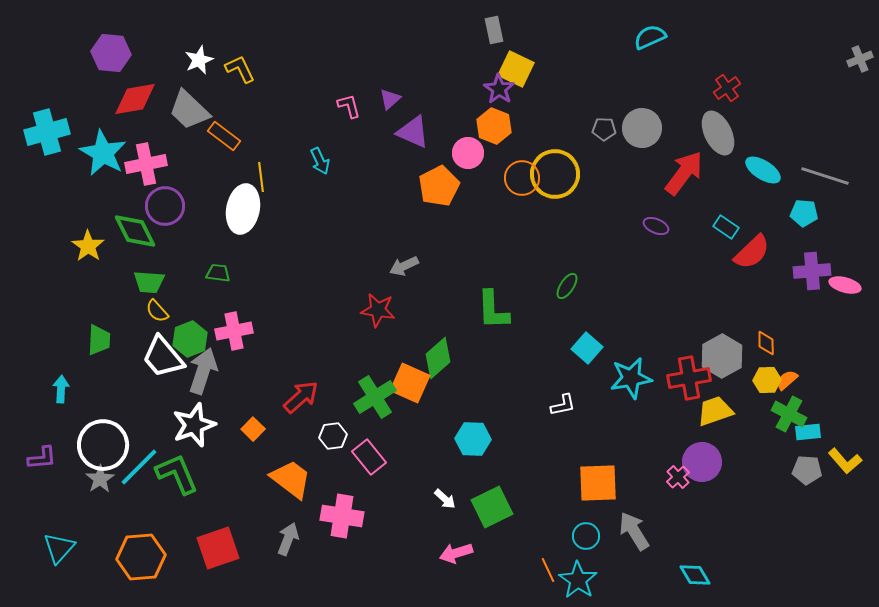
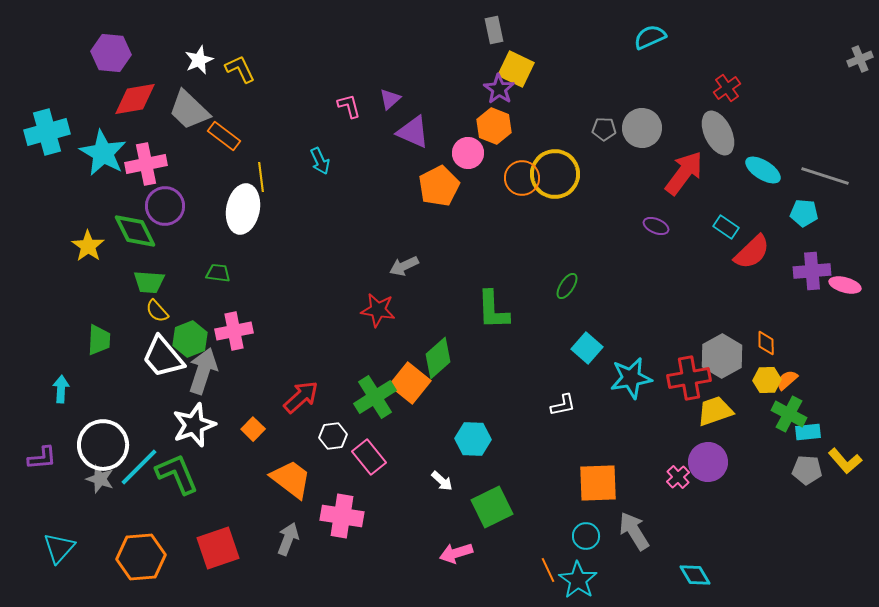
orange square at (410, 383): rotated 15 degrees clockwise
purple circle at (702, 462): moved 6 px right
gray star at (100, 479): rotated 20 degrees counterclockwise
white arrow at (445, 499): moved 3 px left, 18 px up
